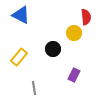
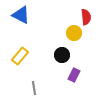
black circle: moved 9 px right, 6 px down
yellow rectangle: moved 1 px right, 1 px up
